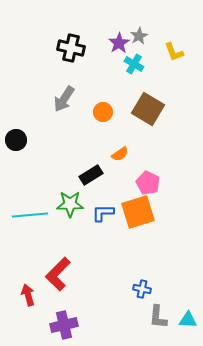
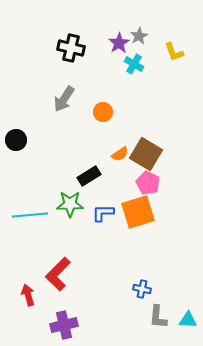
brown square: moved 2 px left, 45 px down
black rectangle: moved 2 px left, 1 px down
